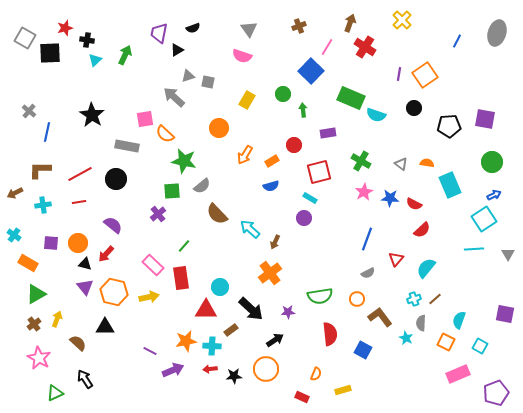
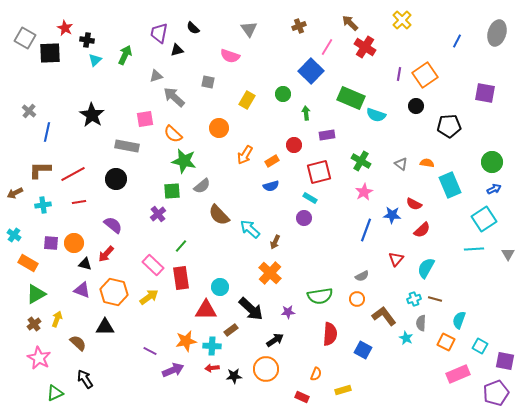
brown arrow at (350, 23): rotated 66 degrees counterclockwise
red star at (65, 28): rotated 28 degrees counterclockwise
black semicircle at (193, 28): rotated 64 degrees clockwise
black triangle at (177, 50): rotated 16 degrees clockwise
pink semicircle at (242, 56): moved 12 px left
gray triangle at (188, 76): moved 32 px left
black circle at (414, 108): moved 2 px right, 2 px up
green arrow at (303, 110): moved 3 px right, 3 px down
purple square at (485, 119): moved 26 px up
purple rectangle at (328, 133): moved 1 px left, 2 px down
orange semicircle at (165, 134): moved 8 px right
red line at (80, 174): moved 7 px left
blue arrow at (494, 195): moved 6 px up
blue star at (390, 198): moved 2 px right, 17 px down
brown semicircle at (217, 214): moved 2 px right, 1 px down
blue line at (367, 239): moved 1 px left, 9 px up
orange circle at (78, 243): moved 4 px left
green line at (184, 246): moved 3 px left
cyan semicircle at (426, 268): rotated 10 degrees counterclockwise
orange cross at (270, 273): rotated 10 degrees counterclockwise
gray semicircle at (368, 273): moved 6 px left, 3 px down
purple triangle at (85, 287): moved 3 px left, 3 px down; rotated 30 degrees counterclockwise
yellow arrow at (149, 297): rotated 24 degrees counterclockwise
brown line at (435, 299): rotated 56 degrees clockwise
purple square at (505, 314): moved 47 px down
brown L-shape at (380, 317): moved 4 px right, 1 px up
red semicircle at (330, 334): rotated 10 degrees clockwise
red arrow at (210, 369): moved 2 px right, 1 px up
